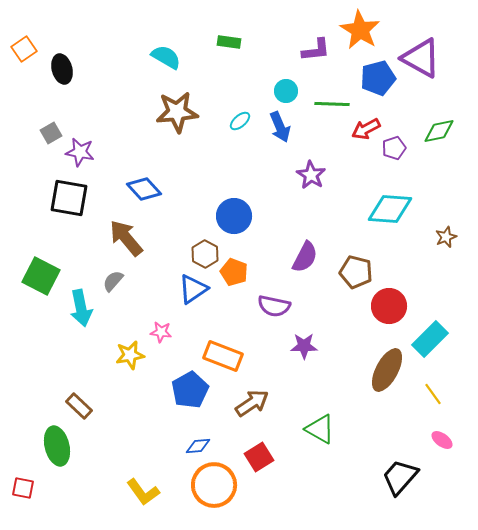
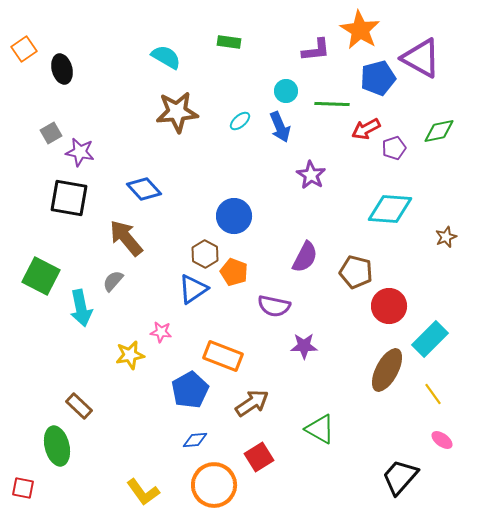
blue diamond at (198, 446): moved 3 px left, 6 px up
